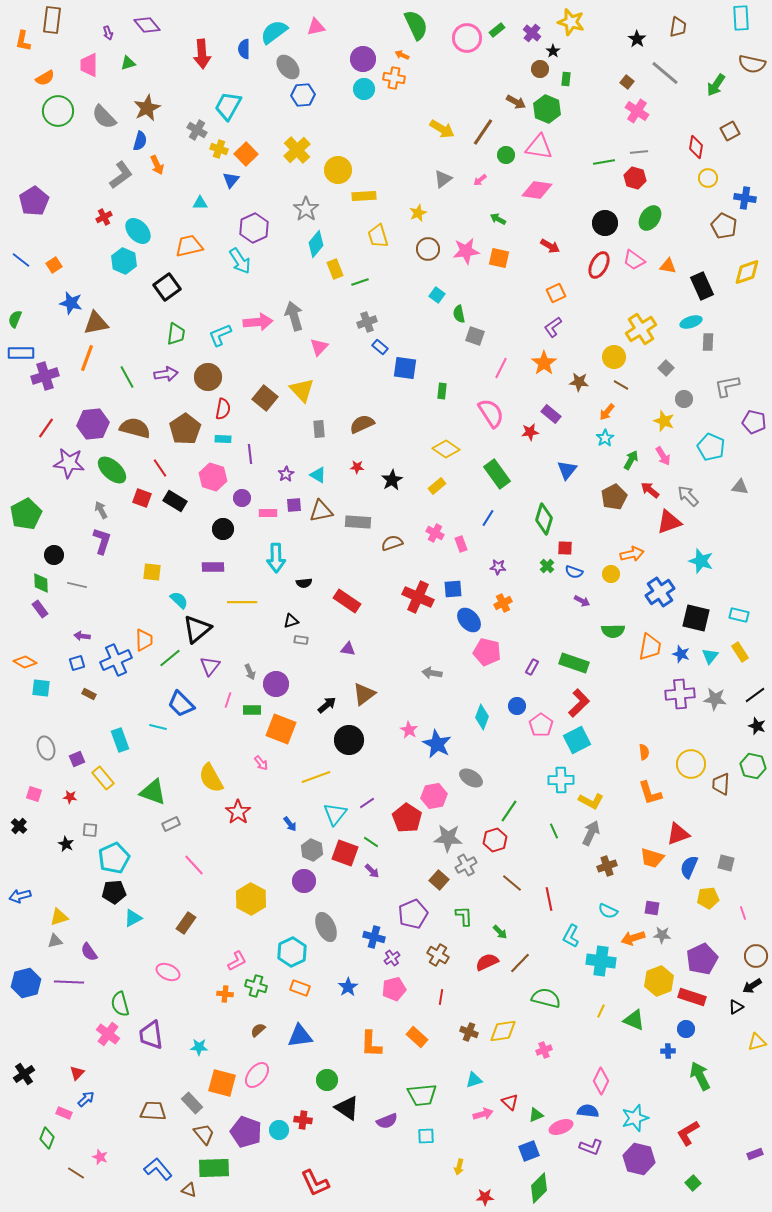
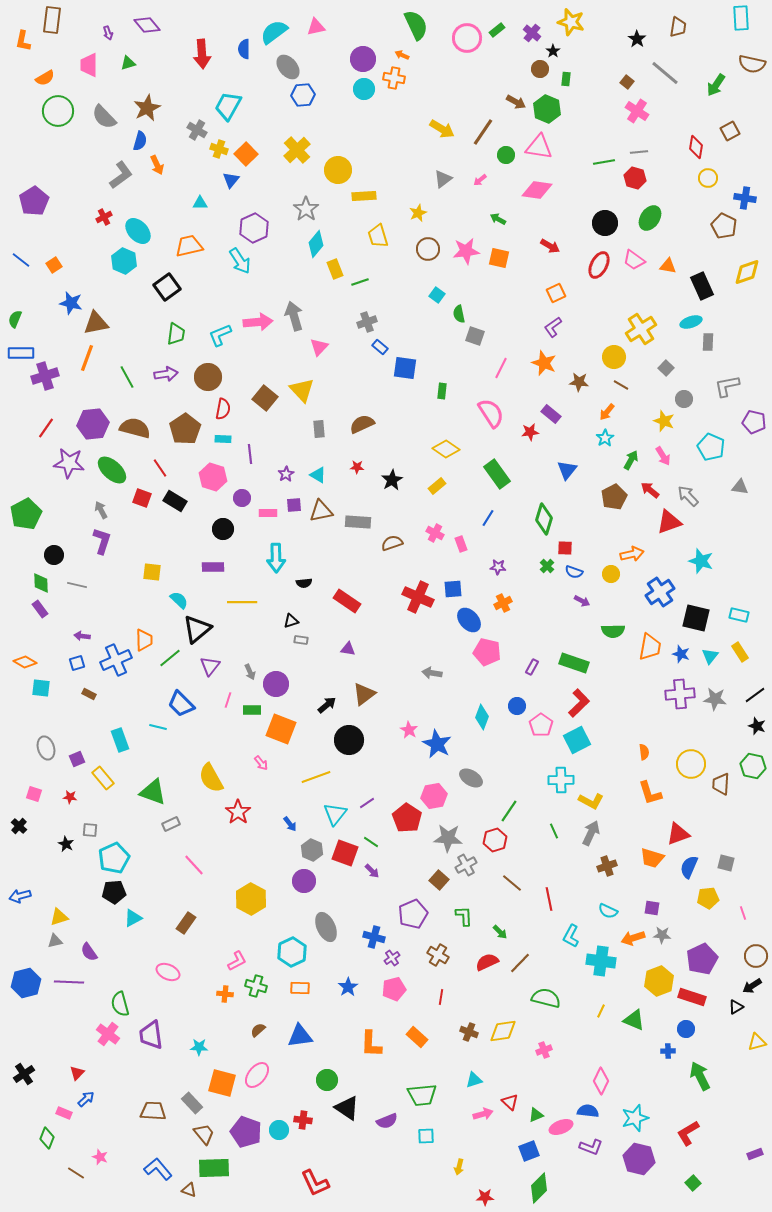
orange star at (544, 363): rotated 15 degrees counterclockwise
orange rectangle at (300, 988): rotated 18 degrees counterclockwise
